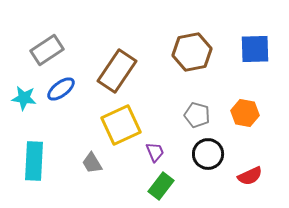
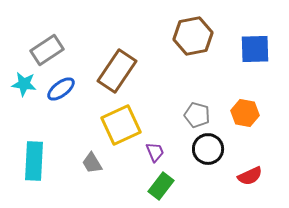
brown hexagon: moved 1 px right, 16 px up
cyan star: moved 14 px up
black circle: moved 5 px up
